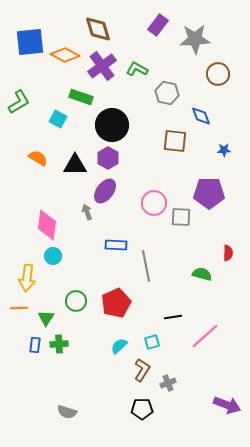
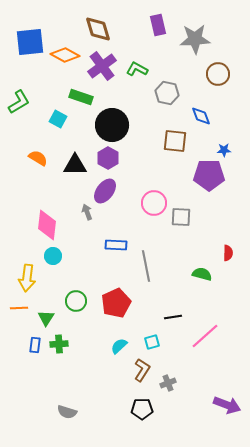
purple rectangle at (158, 25): rotated 50 degrees counterclockwise
purple pentagon at (209, 193): moved 18 px up
